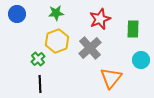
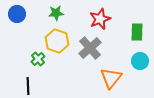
green rectangle: moved 4 px right, 3 px down
yellow hexagon: rotated 20 degrees counterclockwise
cyan circle: moved 1 px left, 1 px down
black line: moved 12 px left, 2 px down
